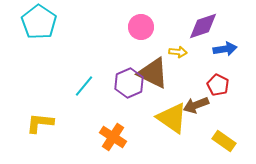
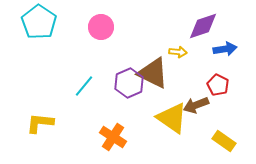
pink circle: moved 40 px left
